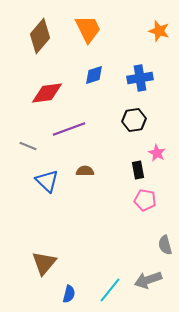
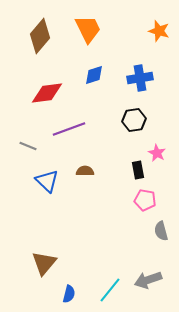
gray semicircle: moved 4 px left, 14 px up
